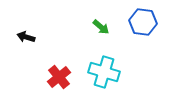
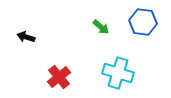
cyan cross: moved 14 px right, 1 px down
